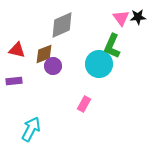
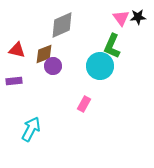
cyan circle: moved 1 px right, 2 px down
